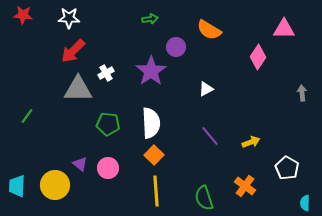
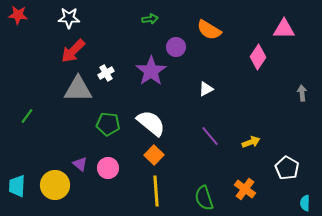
red star: moved 5 px left
white semicircle: rotated 48 degrees counterclockwise
orange cross: moved 3 px down
